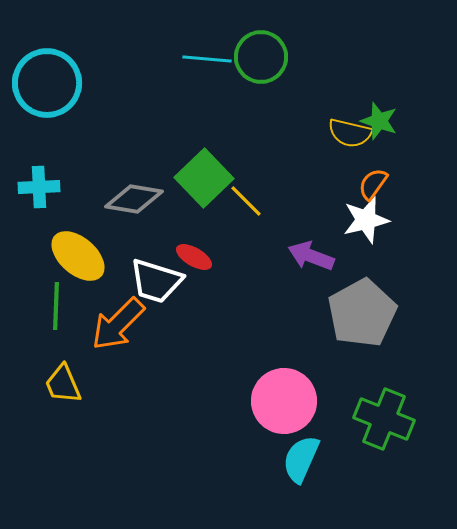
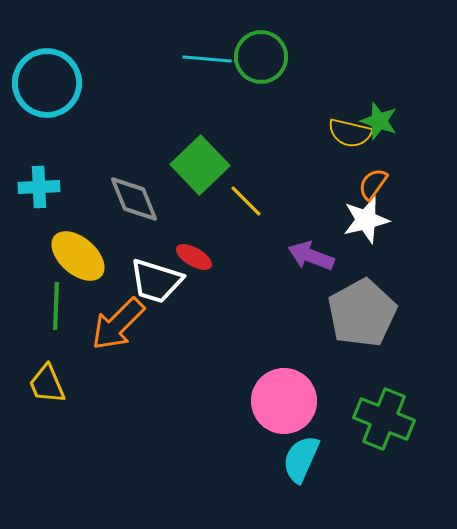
green square: moved 4 px left, 13 px up
gray diamond: rotated 58 degrees clockwise
yellow trapezoid: moved 16 px left
